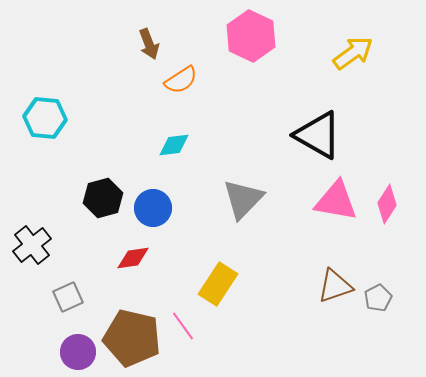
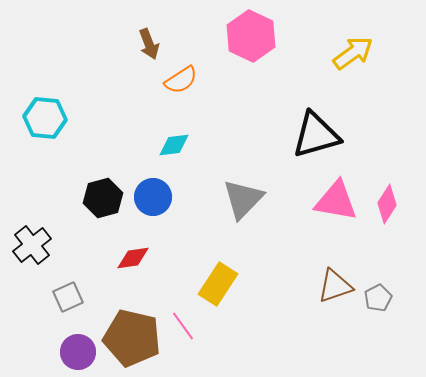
black triangle: moved 2 px left; rotated 46 degrees counterclockwise
blue circle: moved 11 px up
